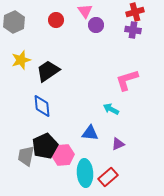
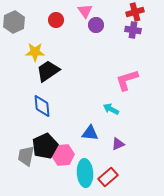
yellow star: moved 14 px right, 8 px up; rotated 18 degrees clockwise
